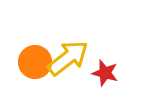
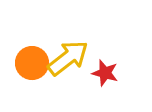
orange circle: moved 3 px left, 1 px down
